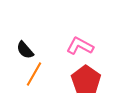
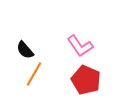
pink L-shape: rotated 152 degrees counterclockwise
red pentagon: rotated 12 degrees counterclockwise
